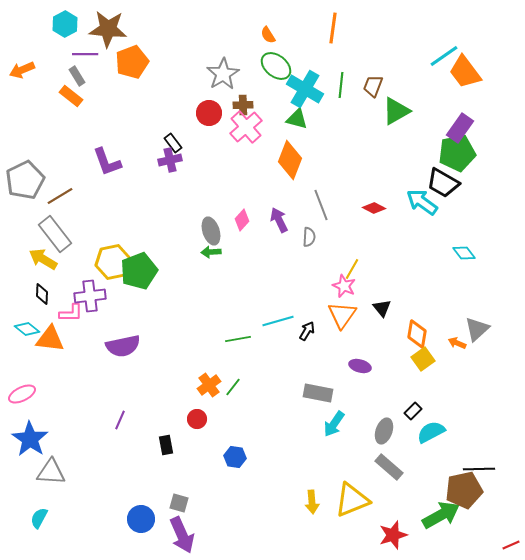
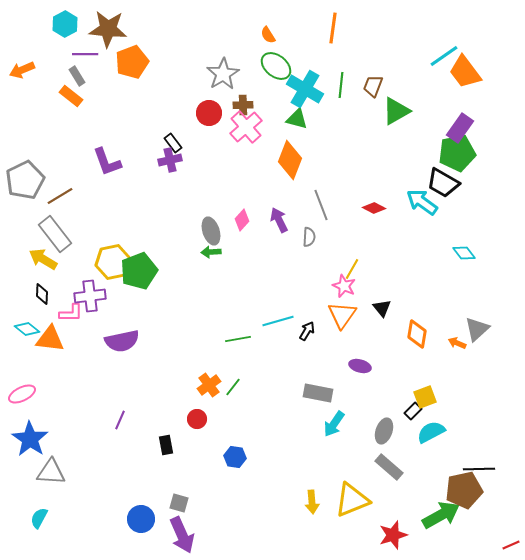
purple semicircle at (123, 346): moved 1 px left, 5 px up
yellow square at (423, 359): moved 2 px right, 38 px down; rotated 15 degrees clockwise
